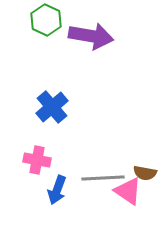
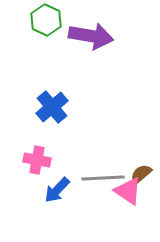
brown semicircle: moved 4 px left, 1 px down; rotated 130 degrees clockwise
blue arrow: rotated 24 degrees clockwise
